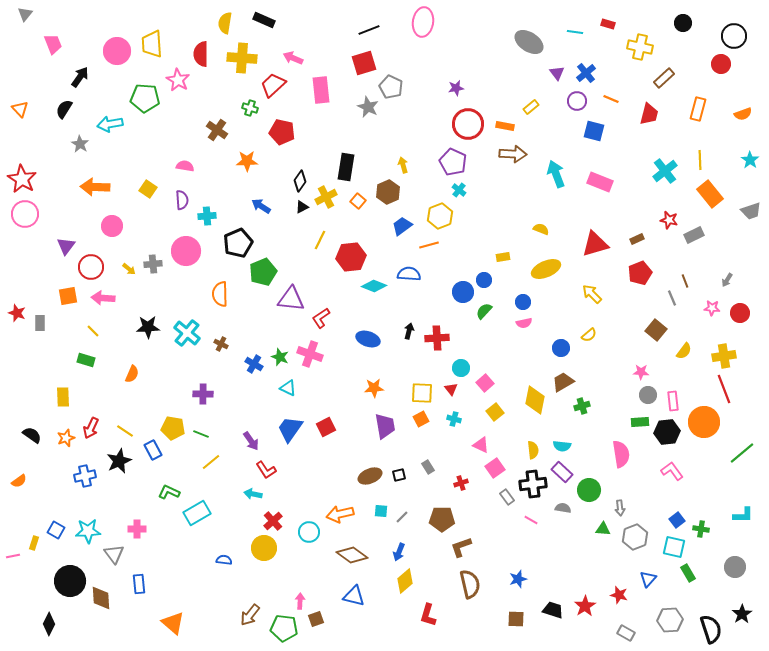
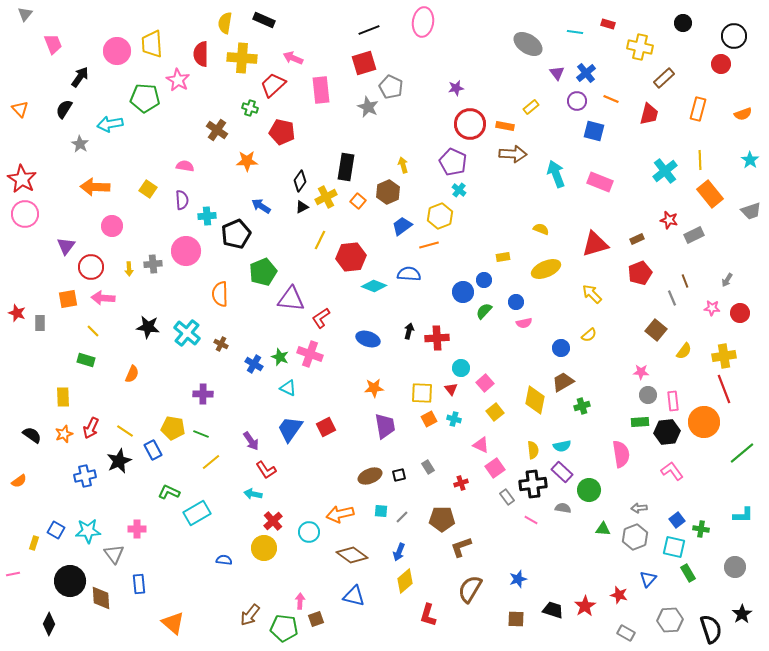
gray ellipse at (529, 42): moved 1 px left, 2 px down
red circle at (468, 124): moved 2 px right
black pentagon at (238, 243): moved 2 px left, 9 px up
yellow arrow at (129, 269): rotated 48 degrees clockwise
orange square at (68, 296): moved 3 px down
blue circle at (523, 302): moved 7 px left
black star at (148, 327): rotated 10 degrees clockwise
orange square at (421, 419): moved 8 px right
orange star at (66, 438): moved 2 px left, 4 px up
cyan semicircle at (562, 446): rotated 18 degrees counterclockwise
gray arrow at (620, 508): moved 19 px right; rotated 91 degrees clockwise
pink line at (13, 556): moved 18 px down
brown semicircle at (470, 584): moved 5 px down; rotated 136 degrees counterclockwise
